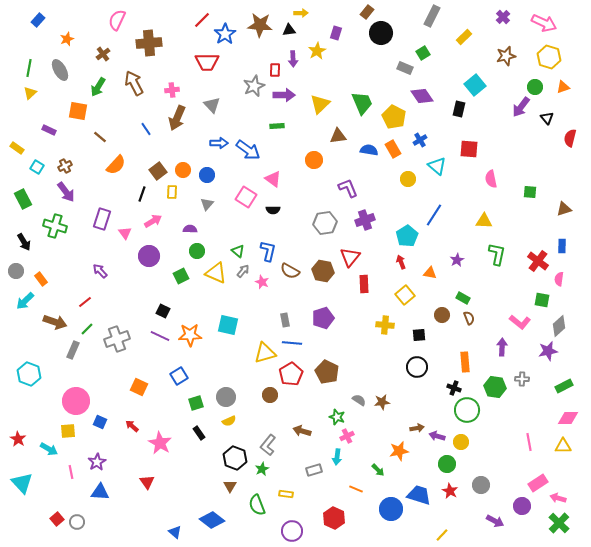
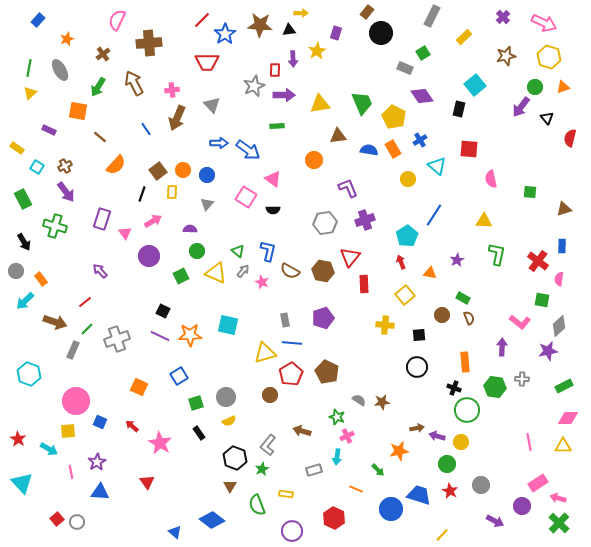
yellow triangle at (320, 104): rotated 35 degrees clockwise
